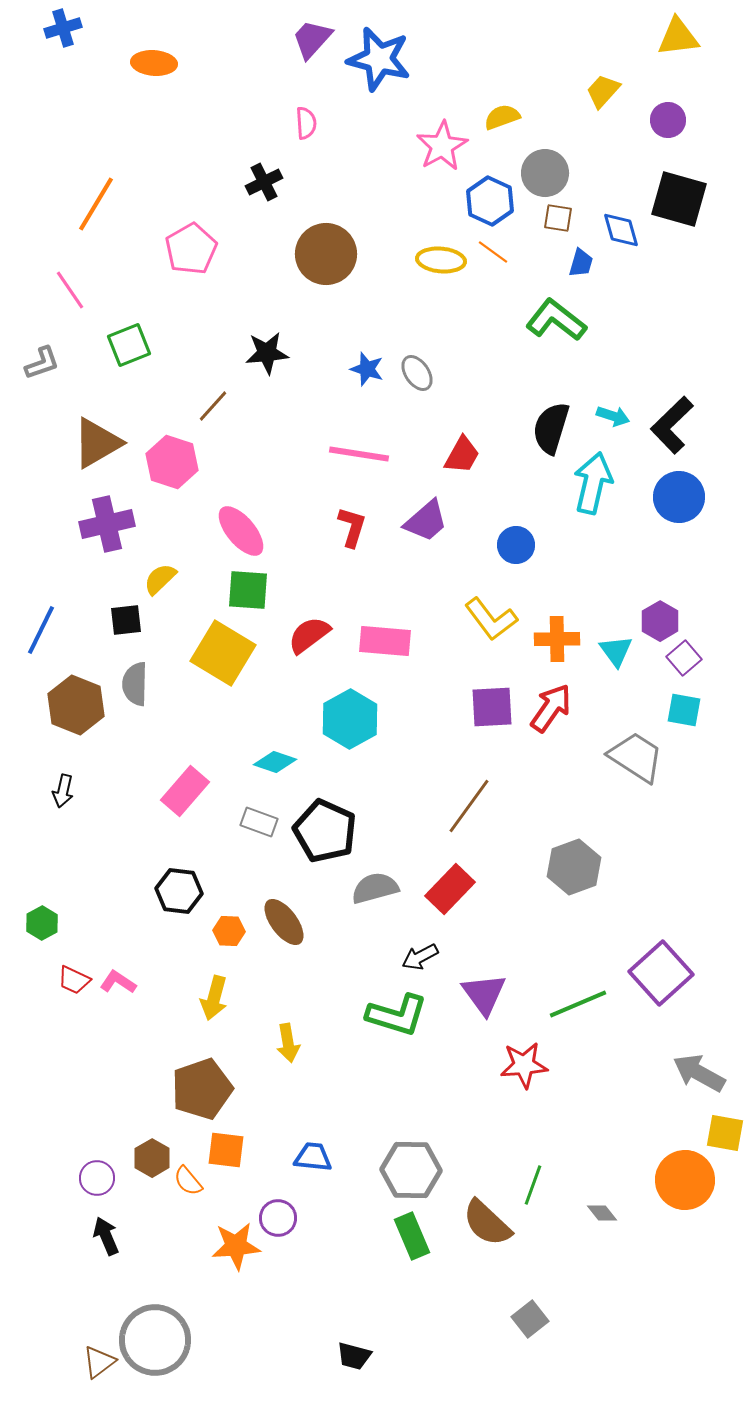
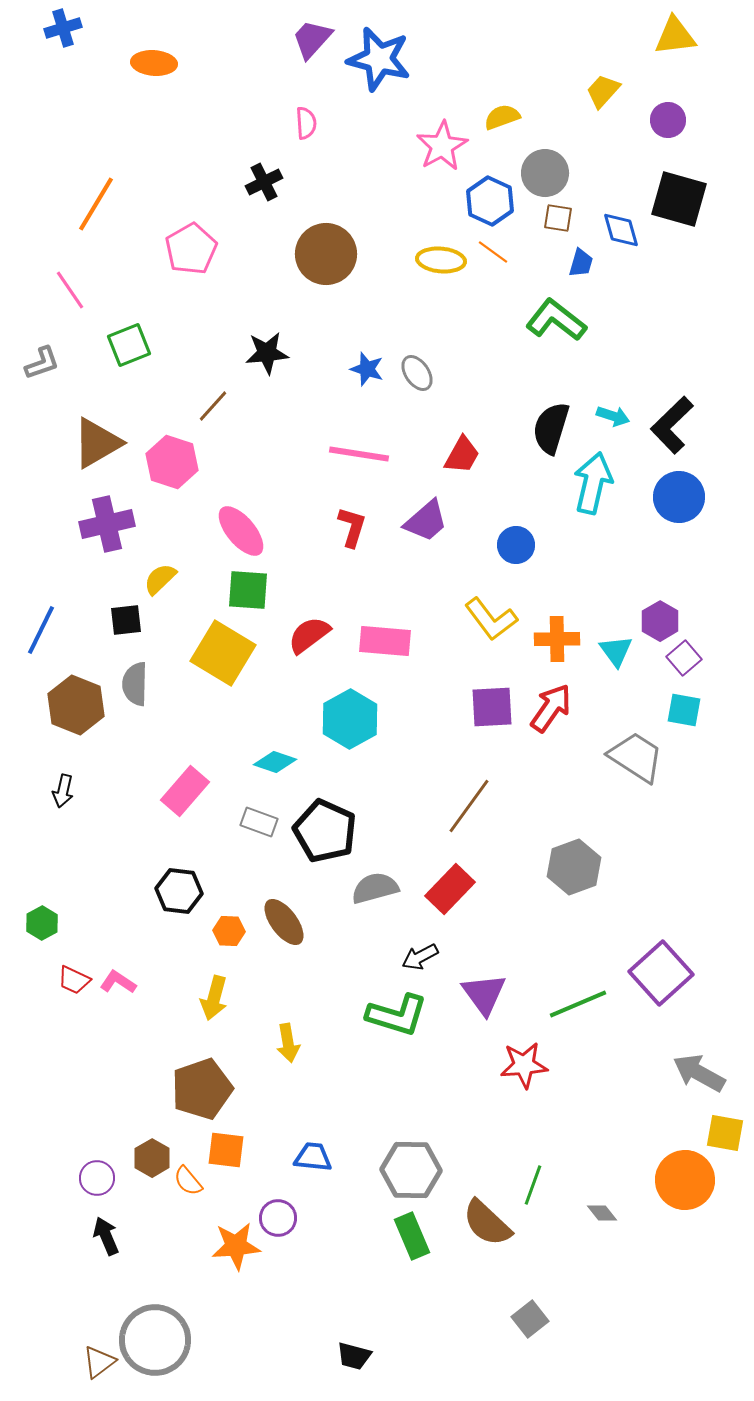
yellow triangle at (678, 37): moved 3 px left, 1 px up
